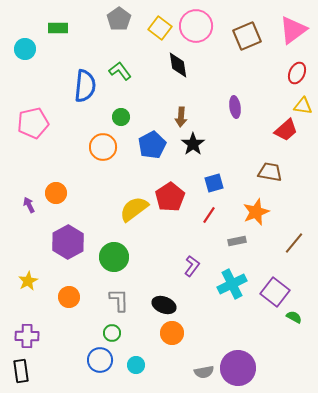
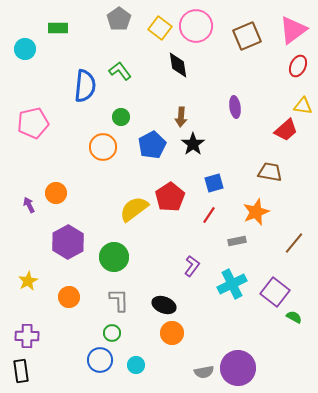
red ellipse at (297, 73): moved 1 px right, 7 px up
